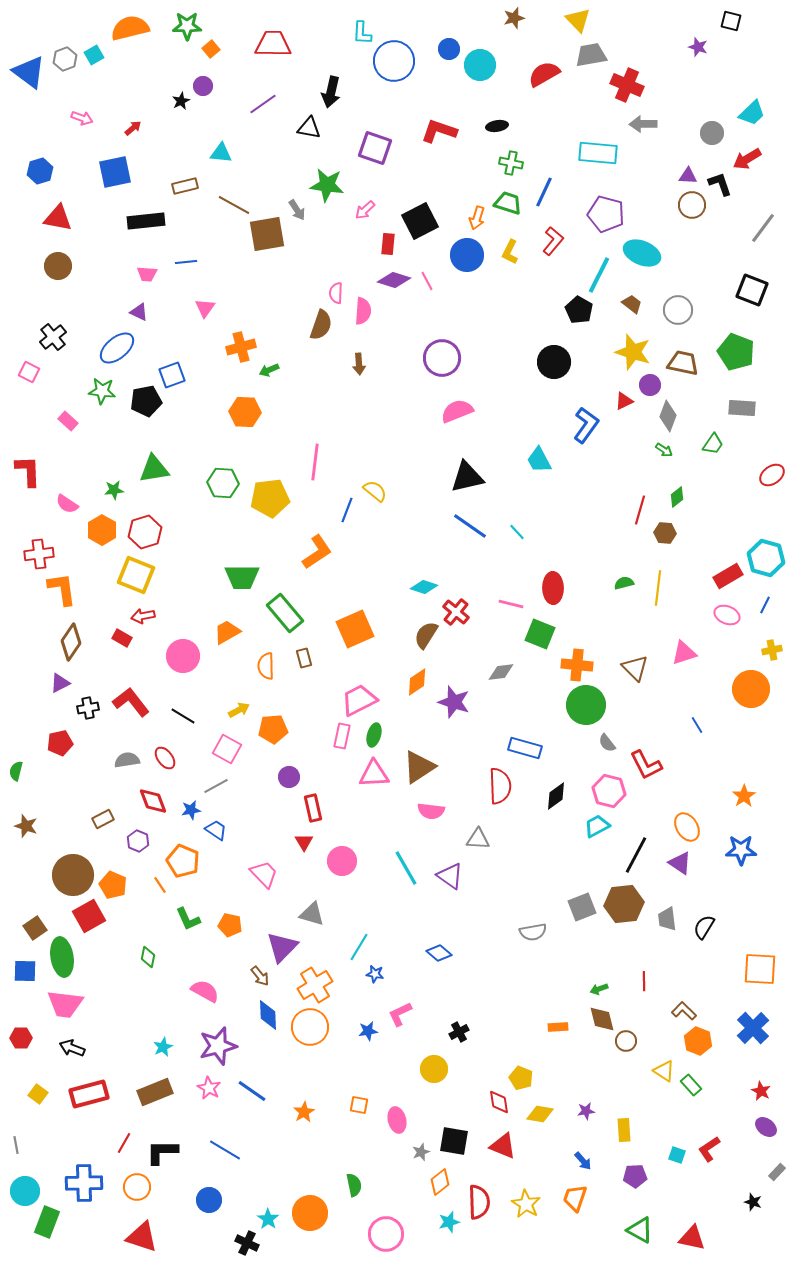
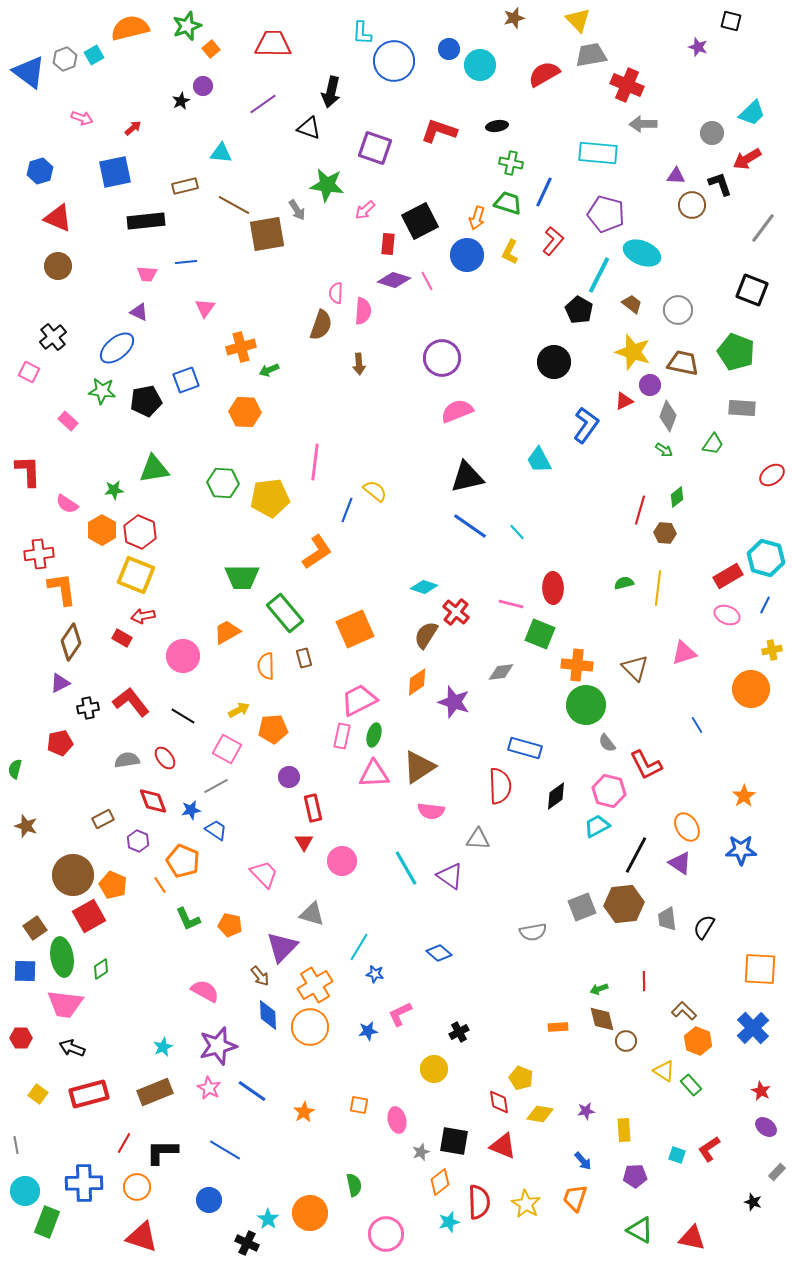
green star at (187, 26): rotated 20 degrees counterclockwise
black triangle at (309, 128): rotated 10 degrees clockwise
purple triangle at (688, 176): moved 12 px left
red triangle at (58, 218): rotated 12 degrees clockwise
blue square at (172, 375): moved 14 px right, 5 px down
red hexagon at (145, 532): moved 5 px left; rotated 20 degrees counterclockwise
green semicircle at (16, 771): moved 1 px left, 2 px up
green diamond at (148, 957): moved 47 px left, 12 px down; rotated 45 degrees clockwise
